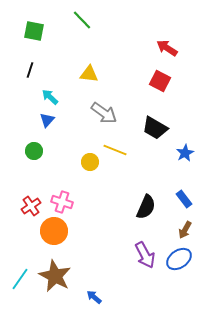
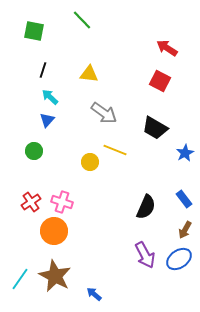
black line: moved 13 px right
red cross: moved 4 px up
blue arrow: moved 3 px up
